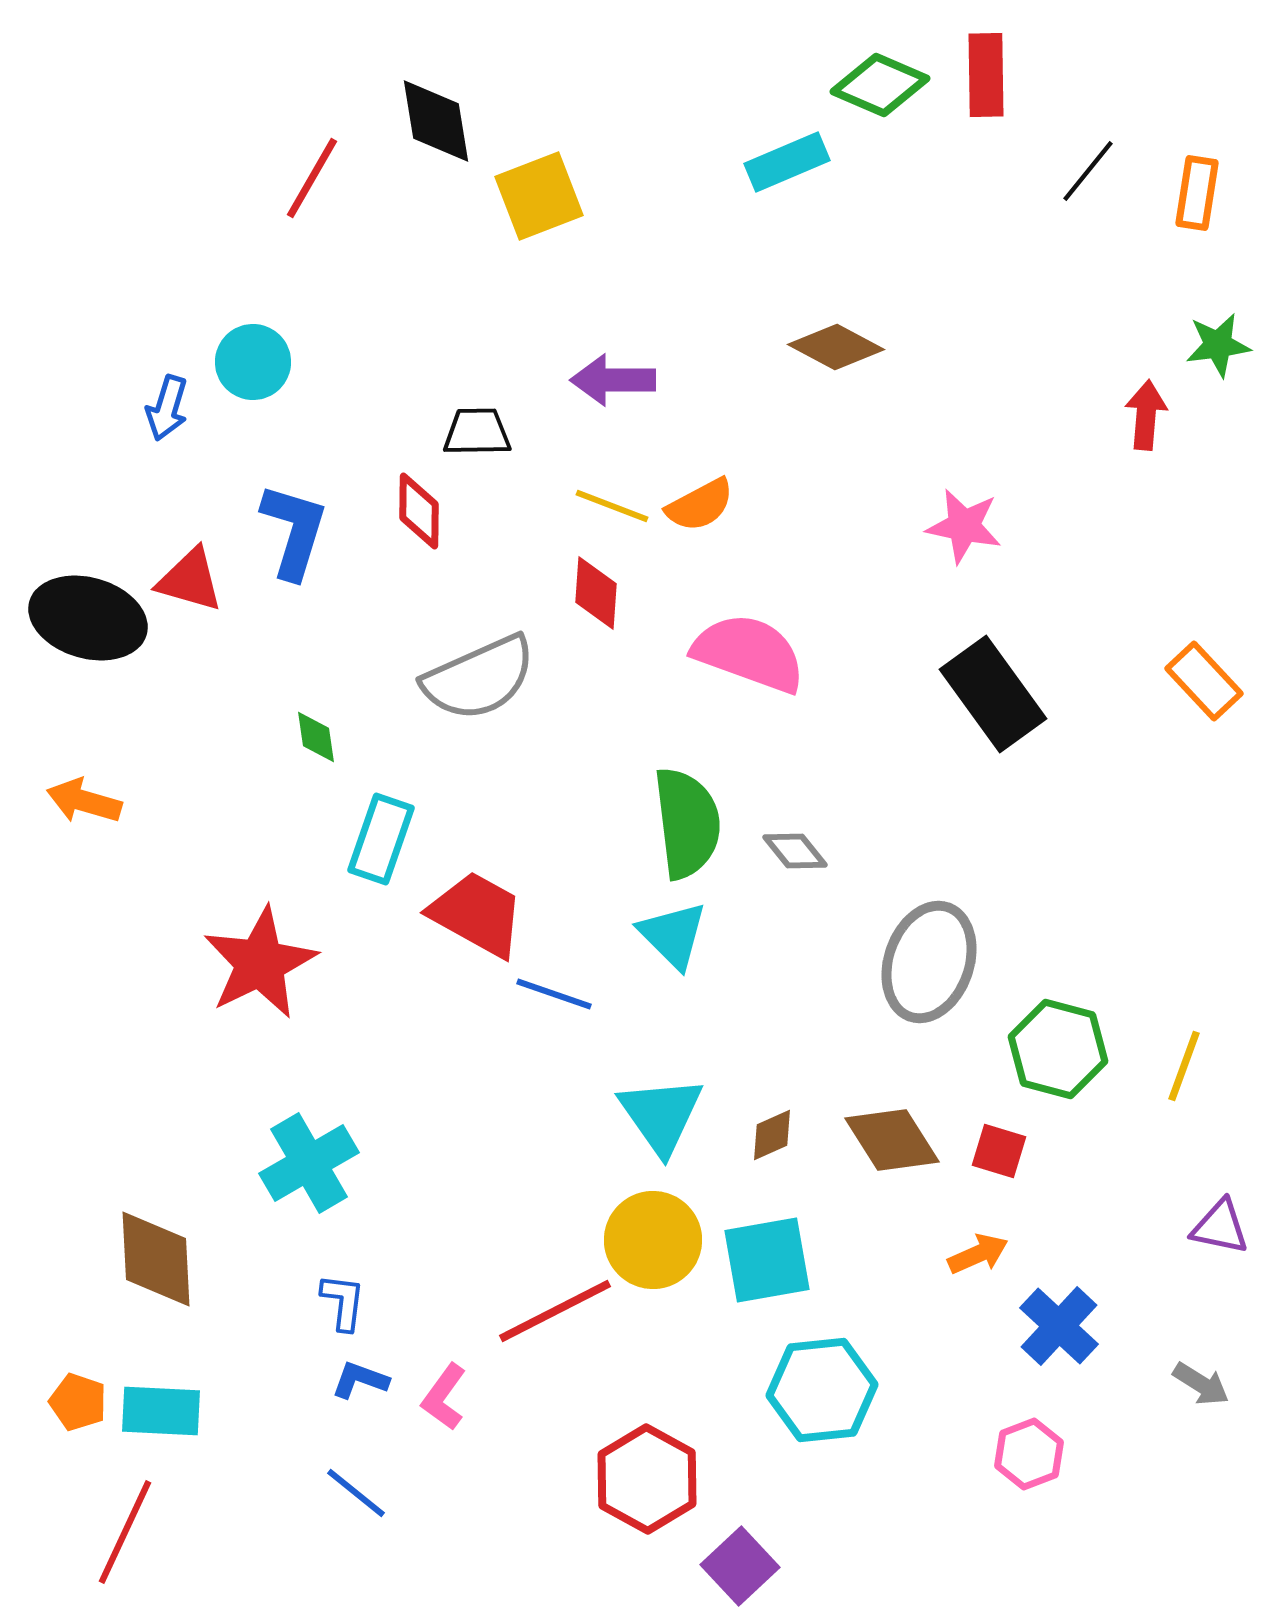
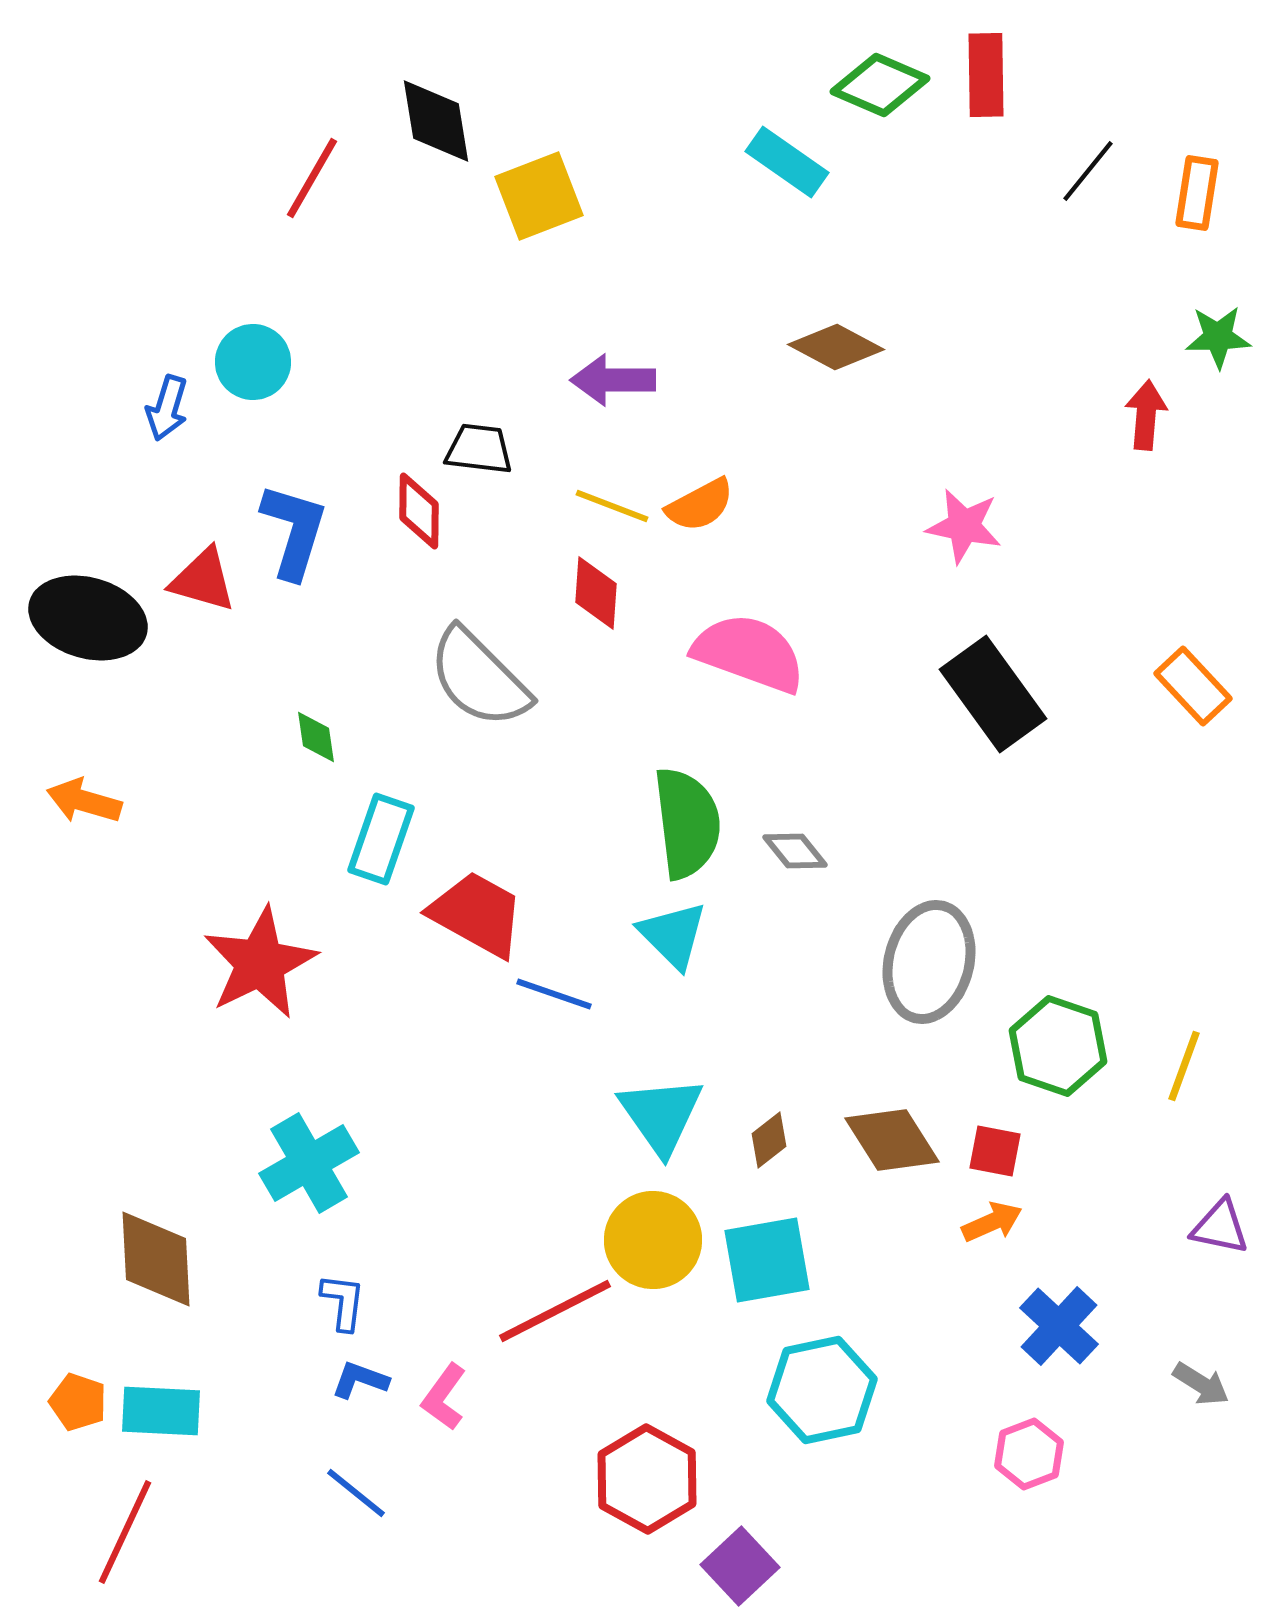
cyan rectangle at (787, 162): rotated 58 degrees clockwise
green star at (1218, 345): moved 8 px up; rotated 6 degrees clockwise
black trapezoid at (477, 432): moved 2 px right, 17 px down; rotated 8 degrees clockwise
red triangle at (190, 580): moved 13 px right
gray semicircle at (479, 678): rotated 69 degrees clockwise
orange rectangle at (1204, 681): moved 11 px left, 5 px down
gray ellipse at (929, 962): rotated 5 degrees counterclockwise
green hexagon at (1058, 1049): moved 3 px up; rotated 4 degrees clockwise
brown diamond at (772, 1135): moved 3 px left, 5 px down; rotated 14 degrees counterclockwise
red square at (999, 1151): moved 4 px left; rotated 6 degrees counterclockwise
orange arrow at (978, 1254): moved 14 px right, 32 px up
cyan hexagon at (822, 1390): rotated 6 degrees counterclockwise
